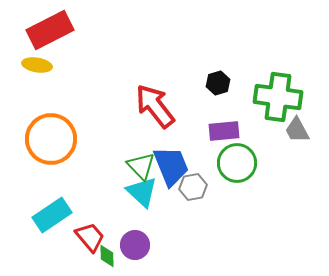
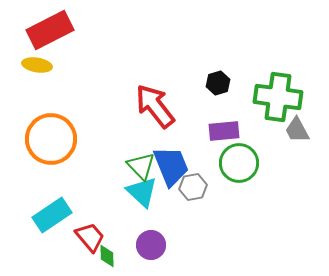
green circle: moved 2 px right
purple circle: moved 16 px right
